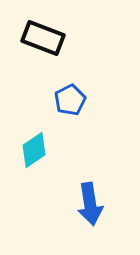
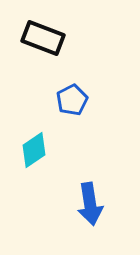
blue pentagon: moved 2 px right
